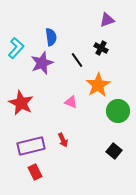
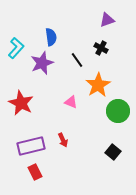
black square: moved 1 px left, 1 px down
